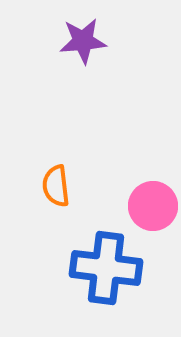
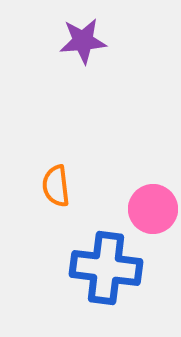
pink circle: moved 3 px down
